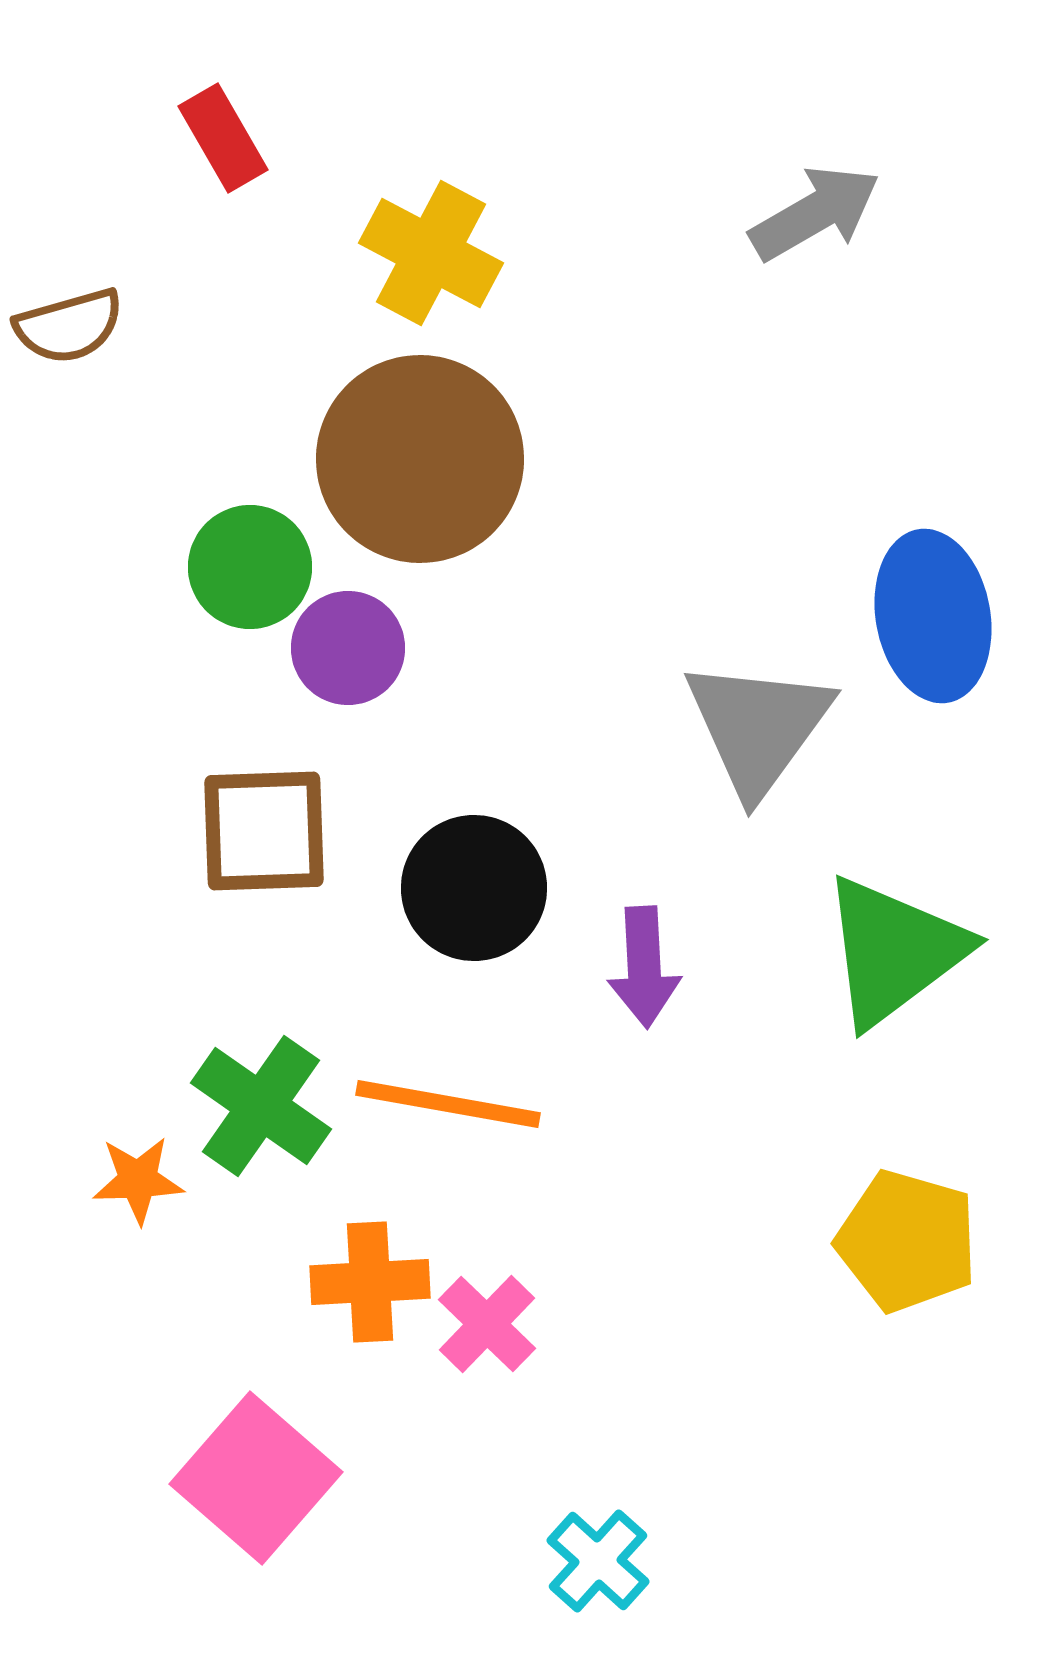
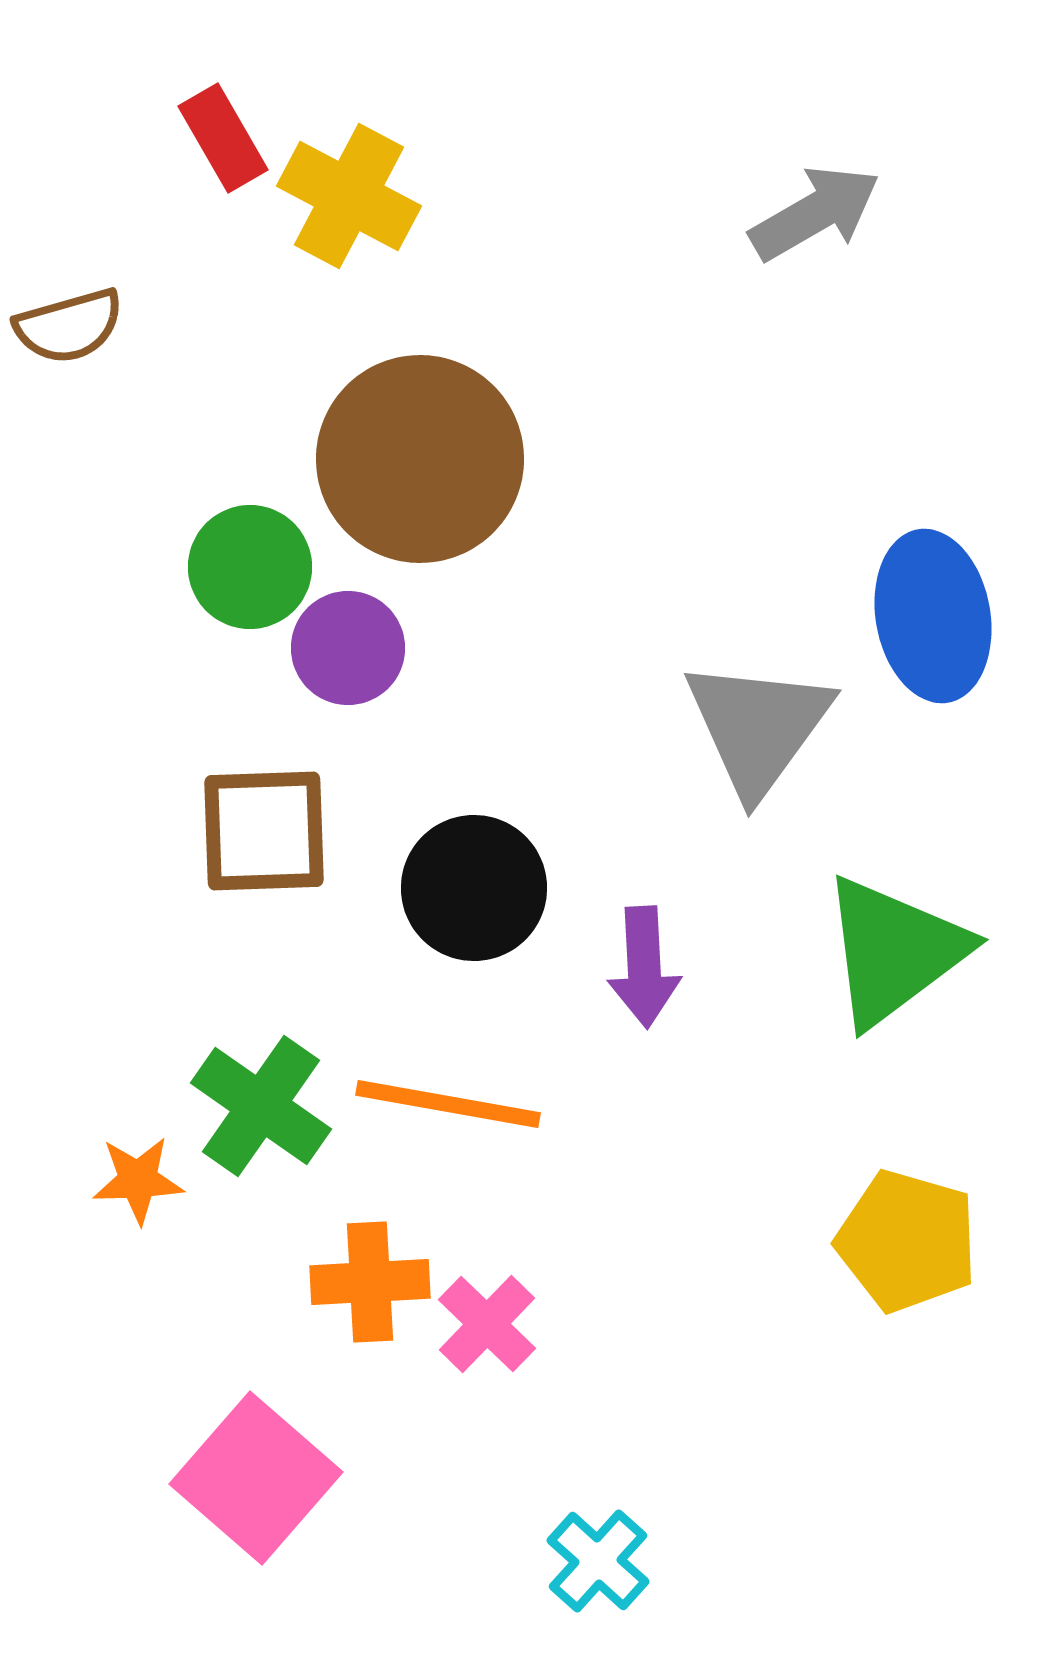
yellow cross: moved 82 px left, 57 px up
